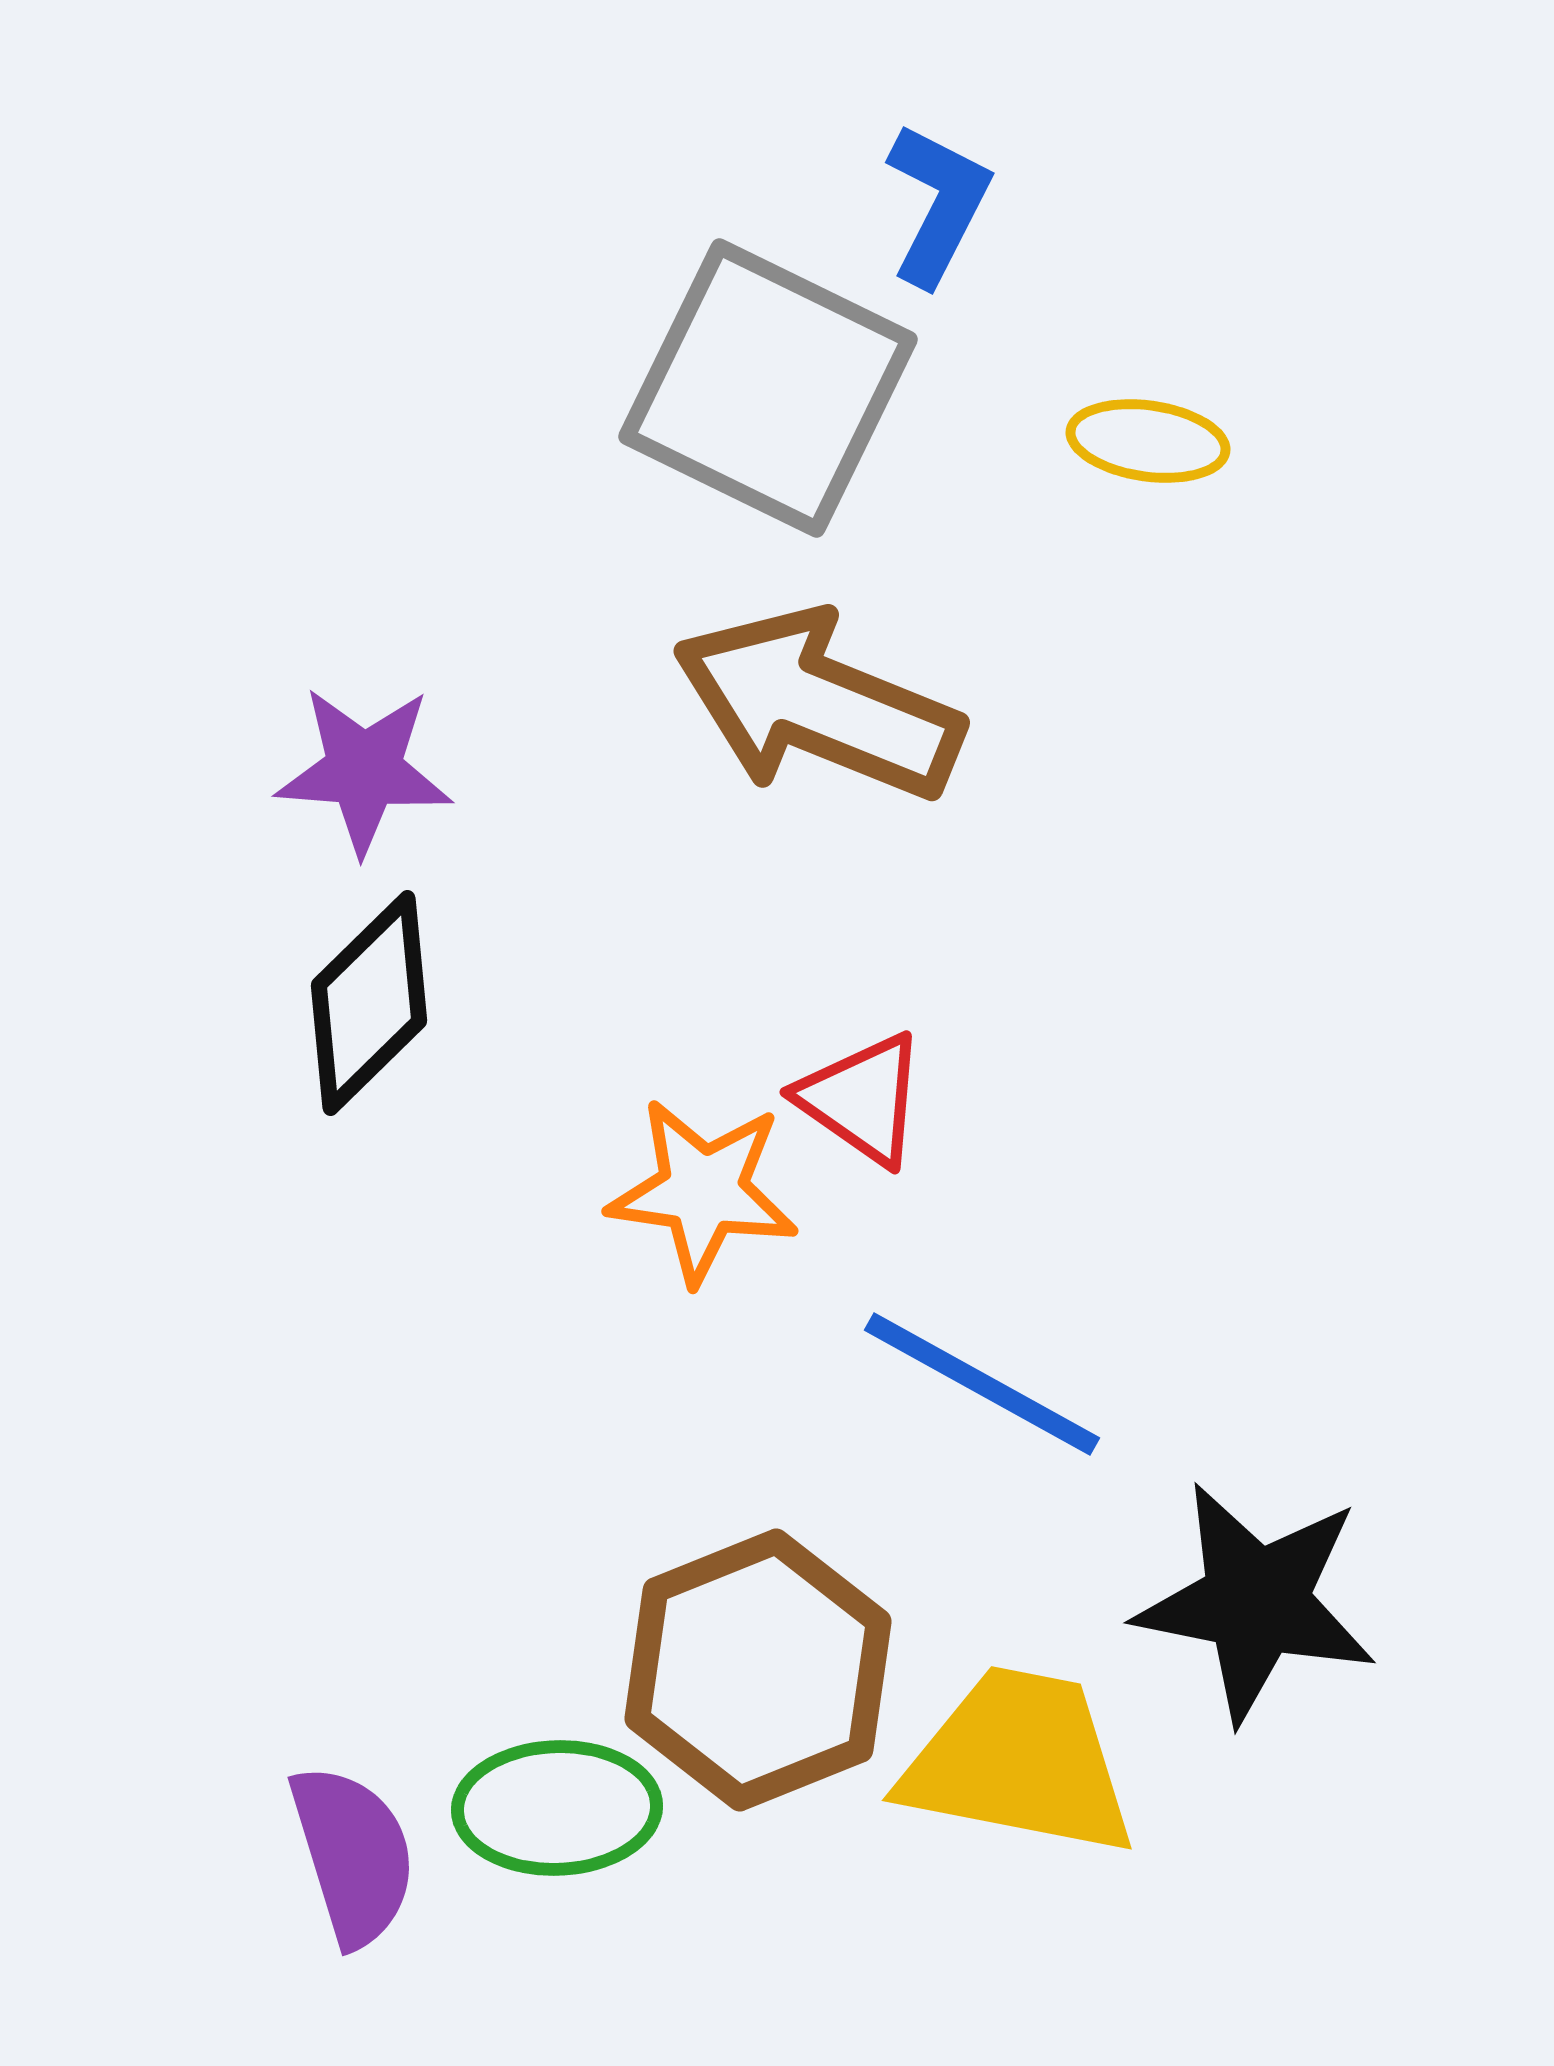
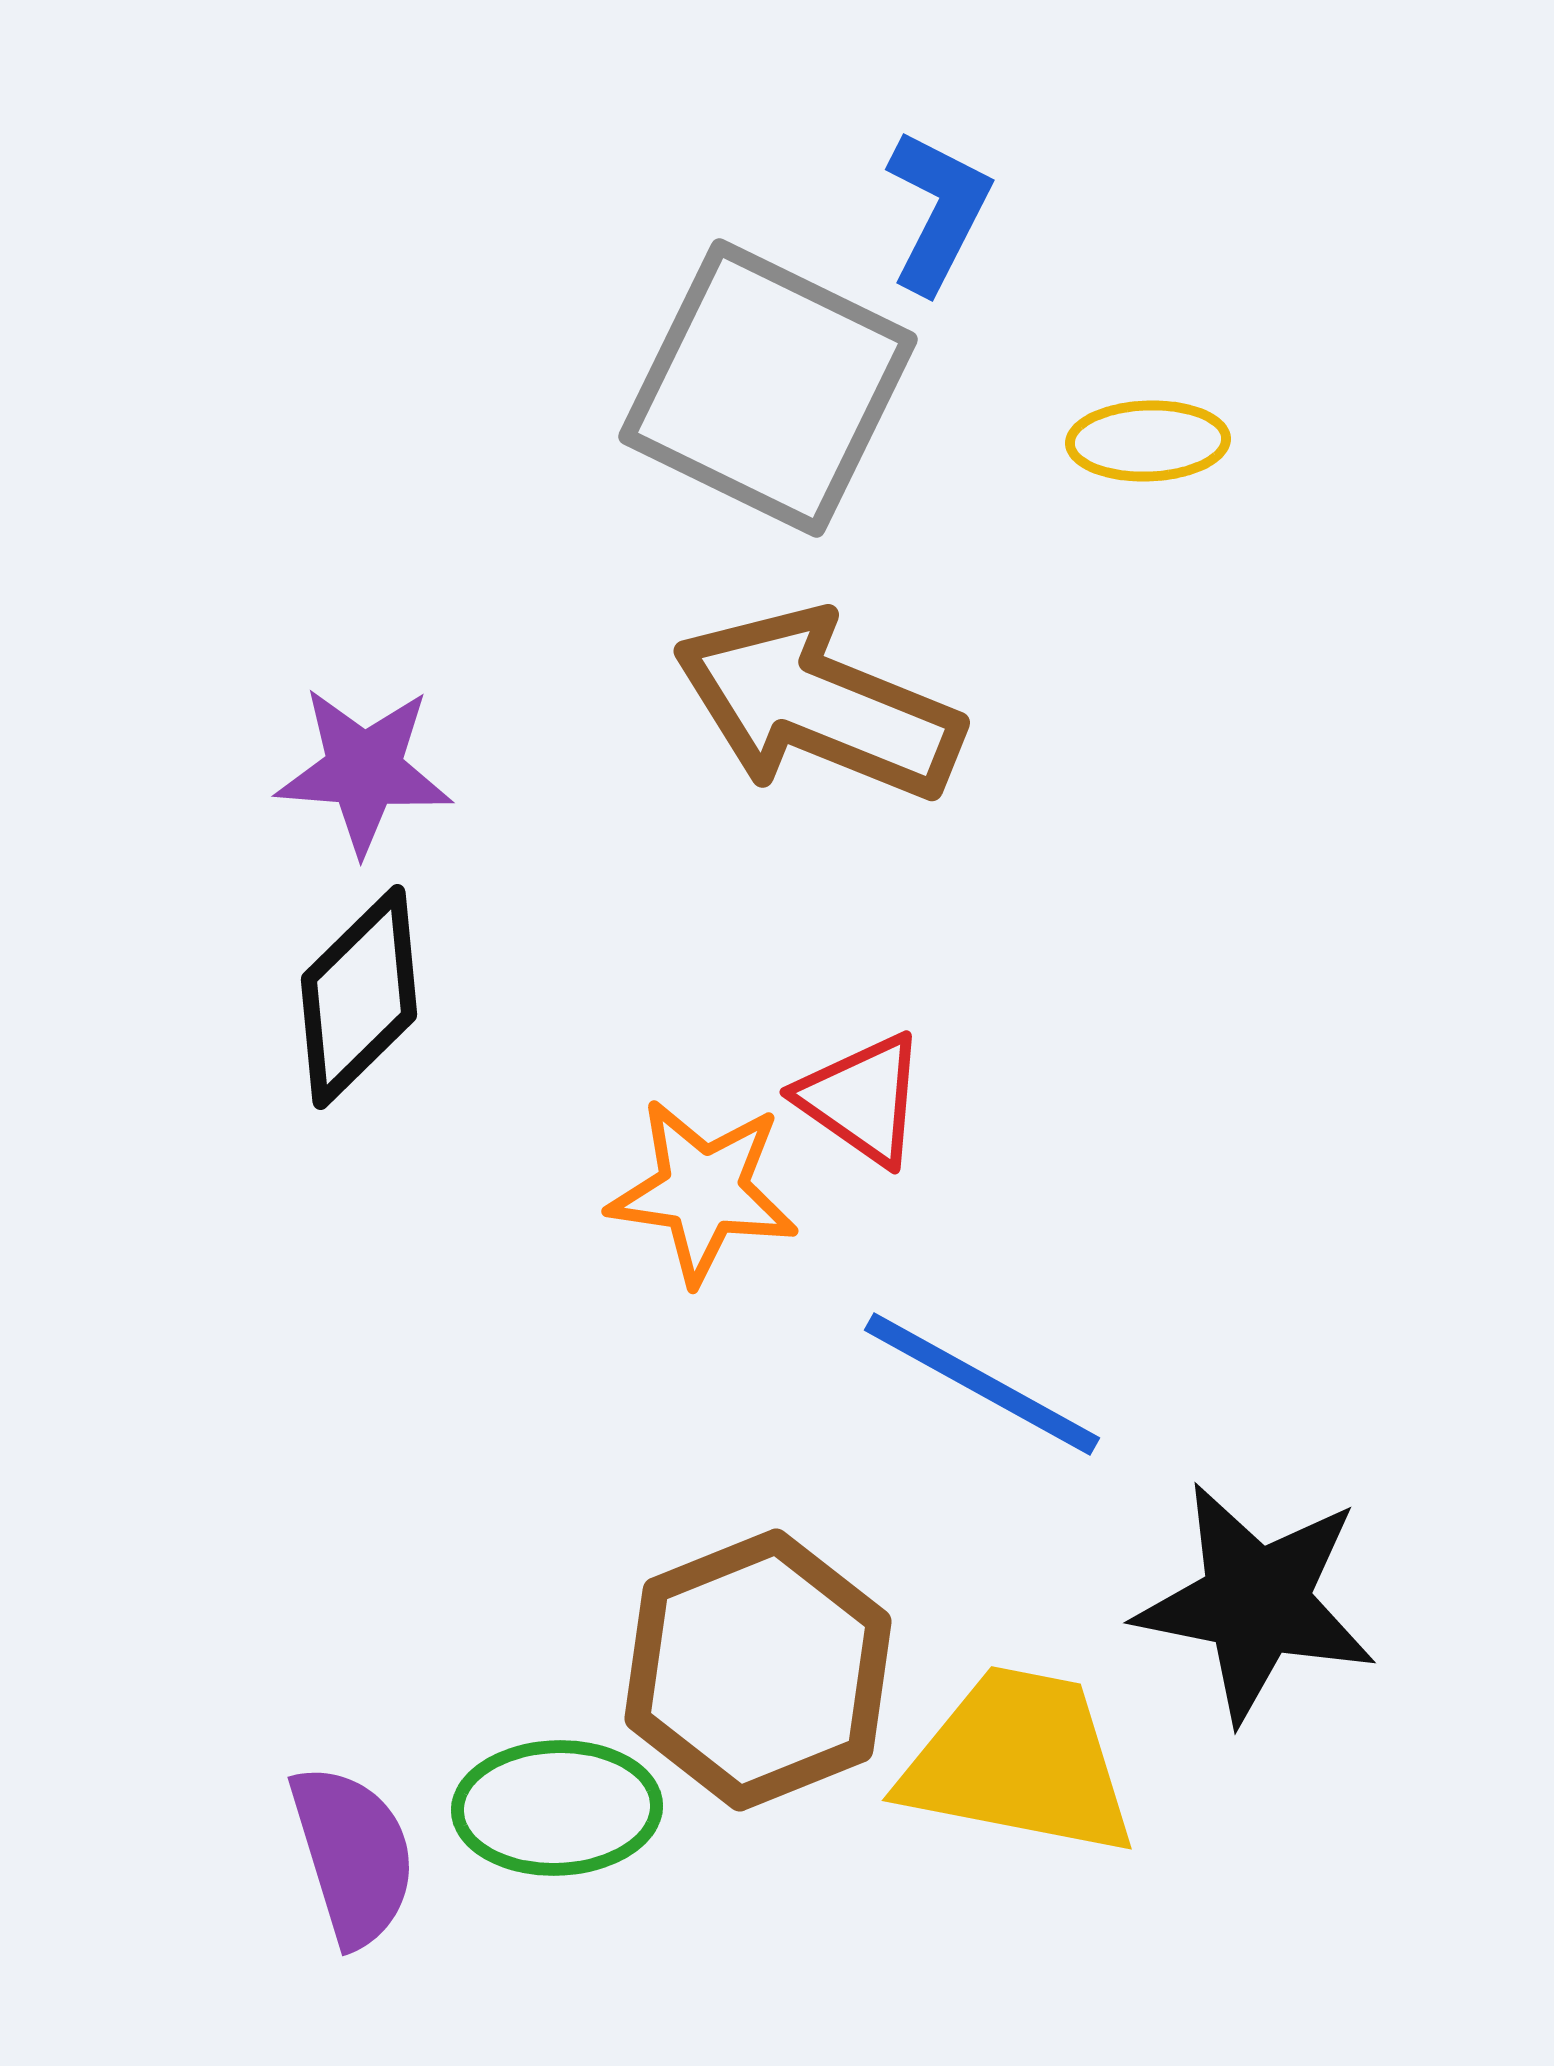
blue L-shape: moved 7 px down
yellow ellipse: rotated 10 degrees counterclockwise
black diamond: moved 10 px left, 6 px up
